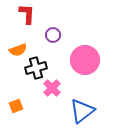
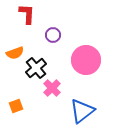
orange semicircle: moved 3 px left, 3 px down
pink circle: moved 1 px right
black cross: rotated 25 degrees counterclockwise
